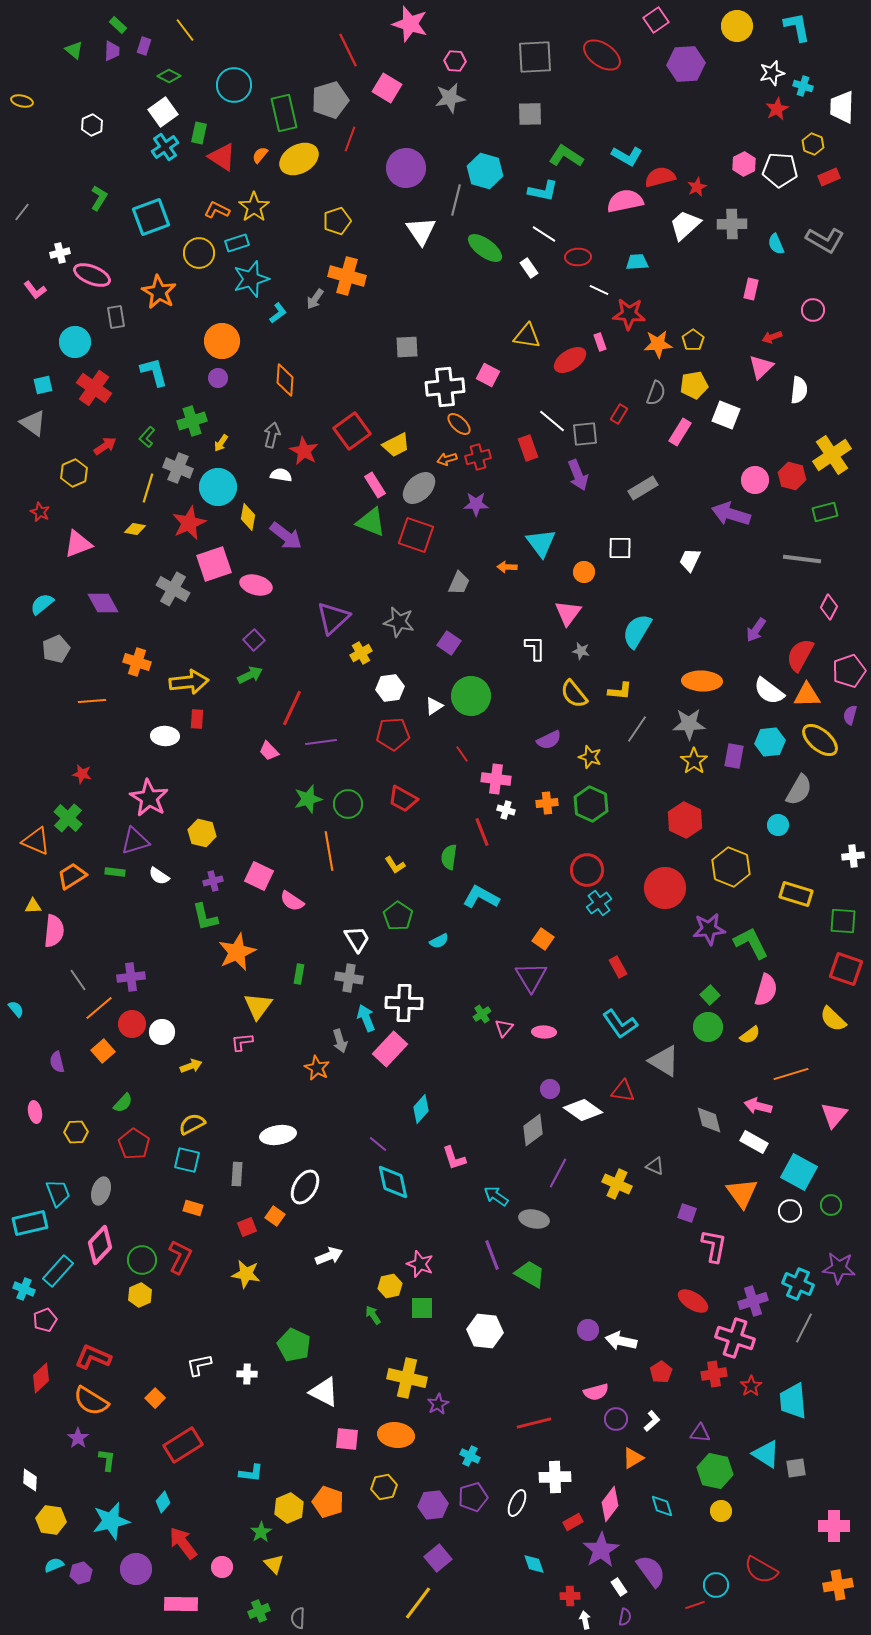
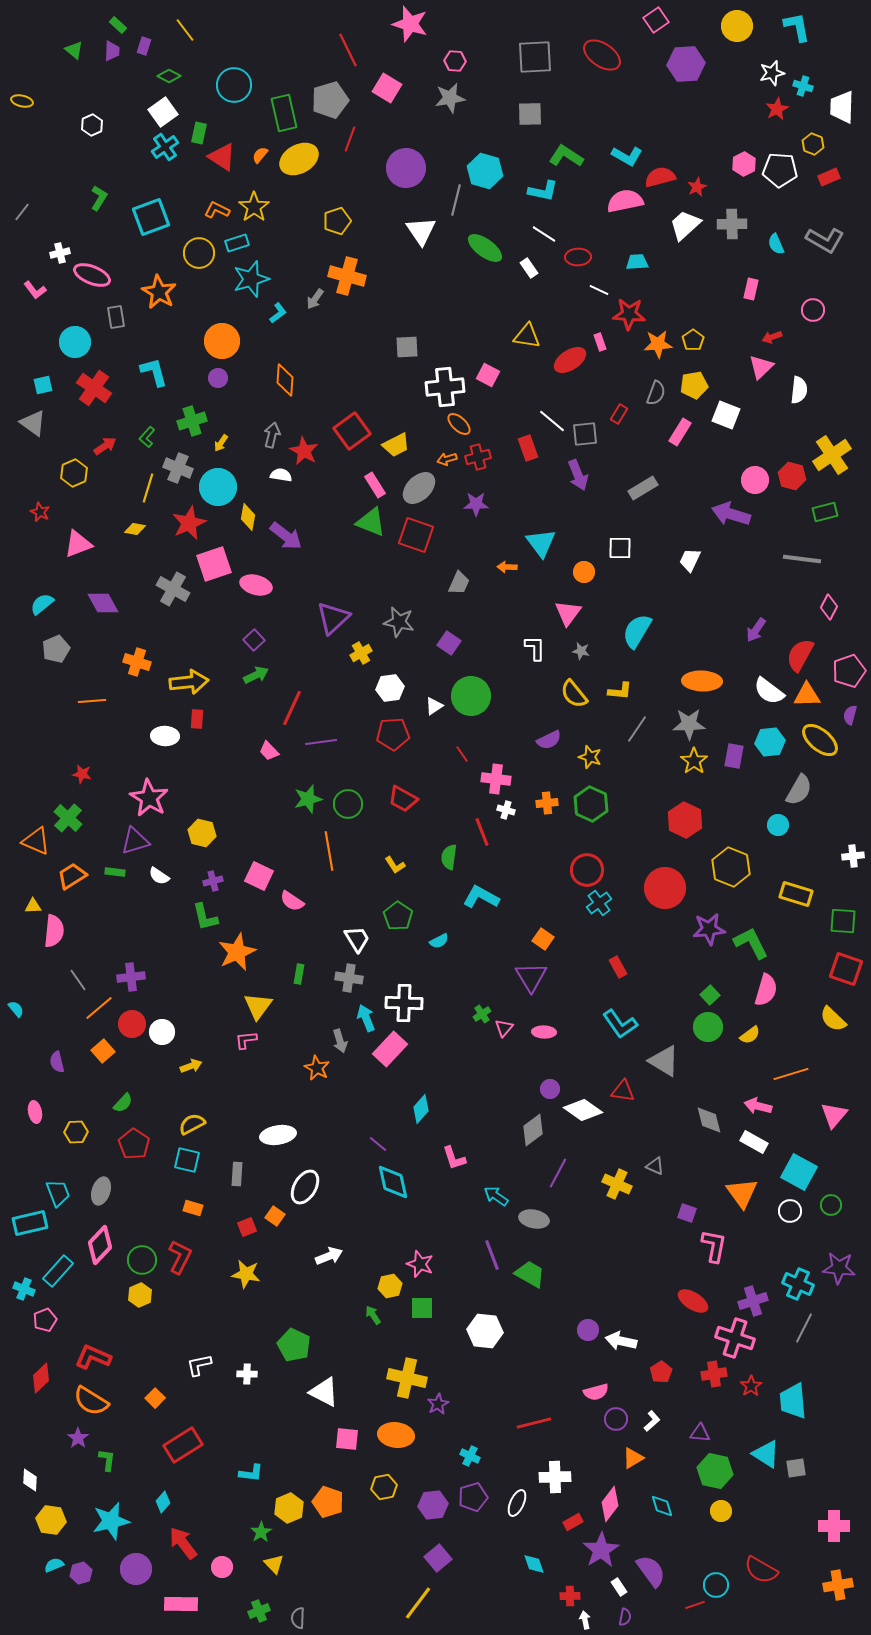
green arrow at (250, 675): moved 6 px right
pink L-shape at (242, 1042): moved 4 px right, 2 px up
